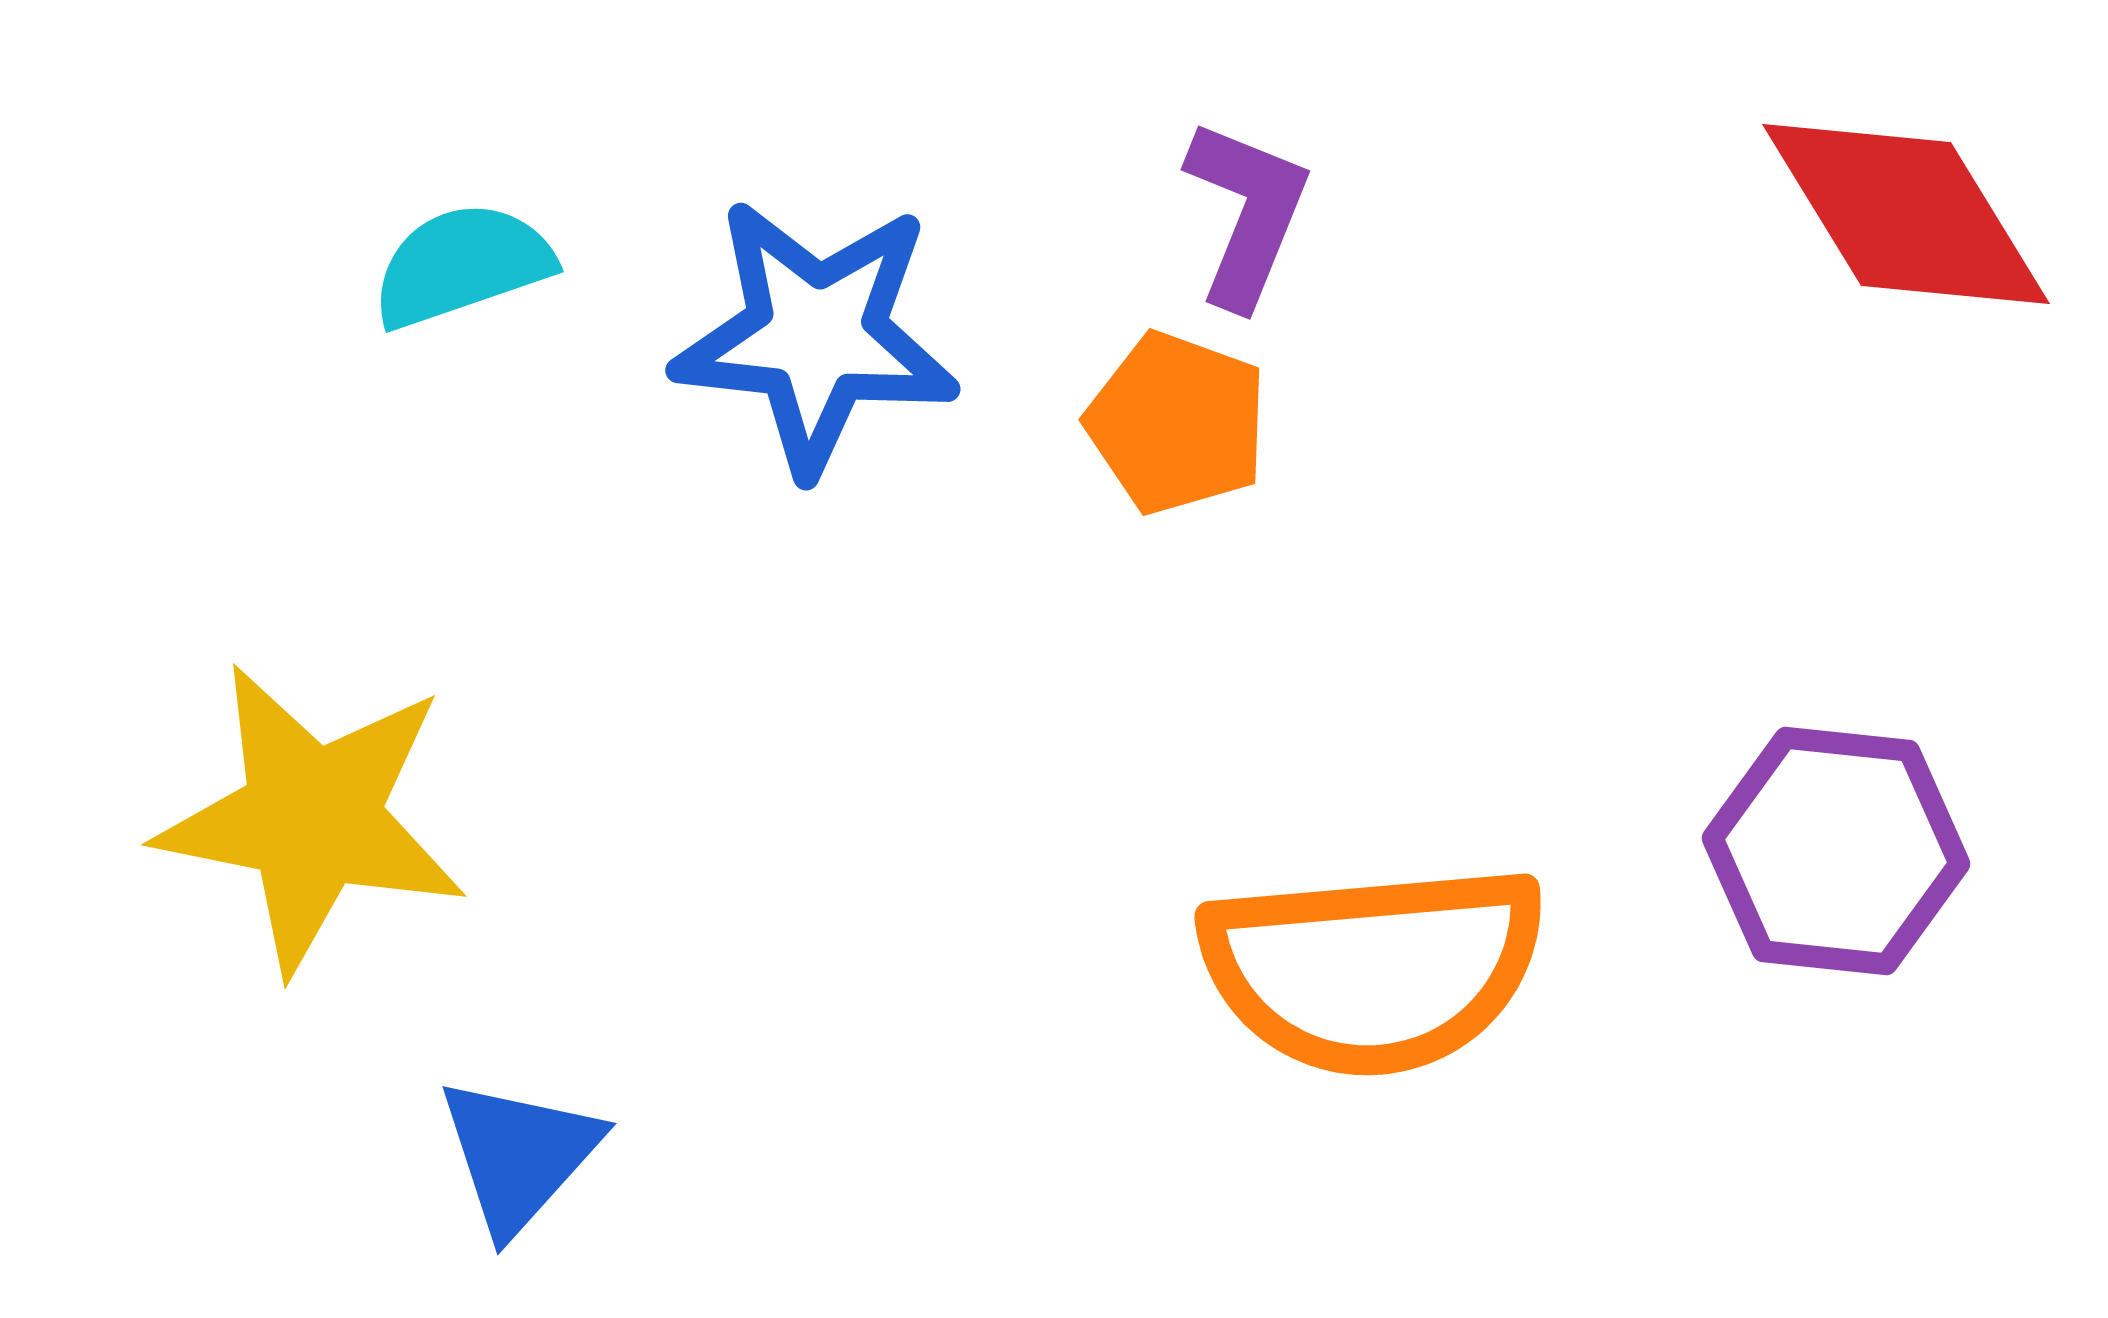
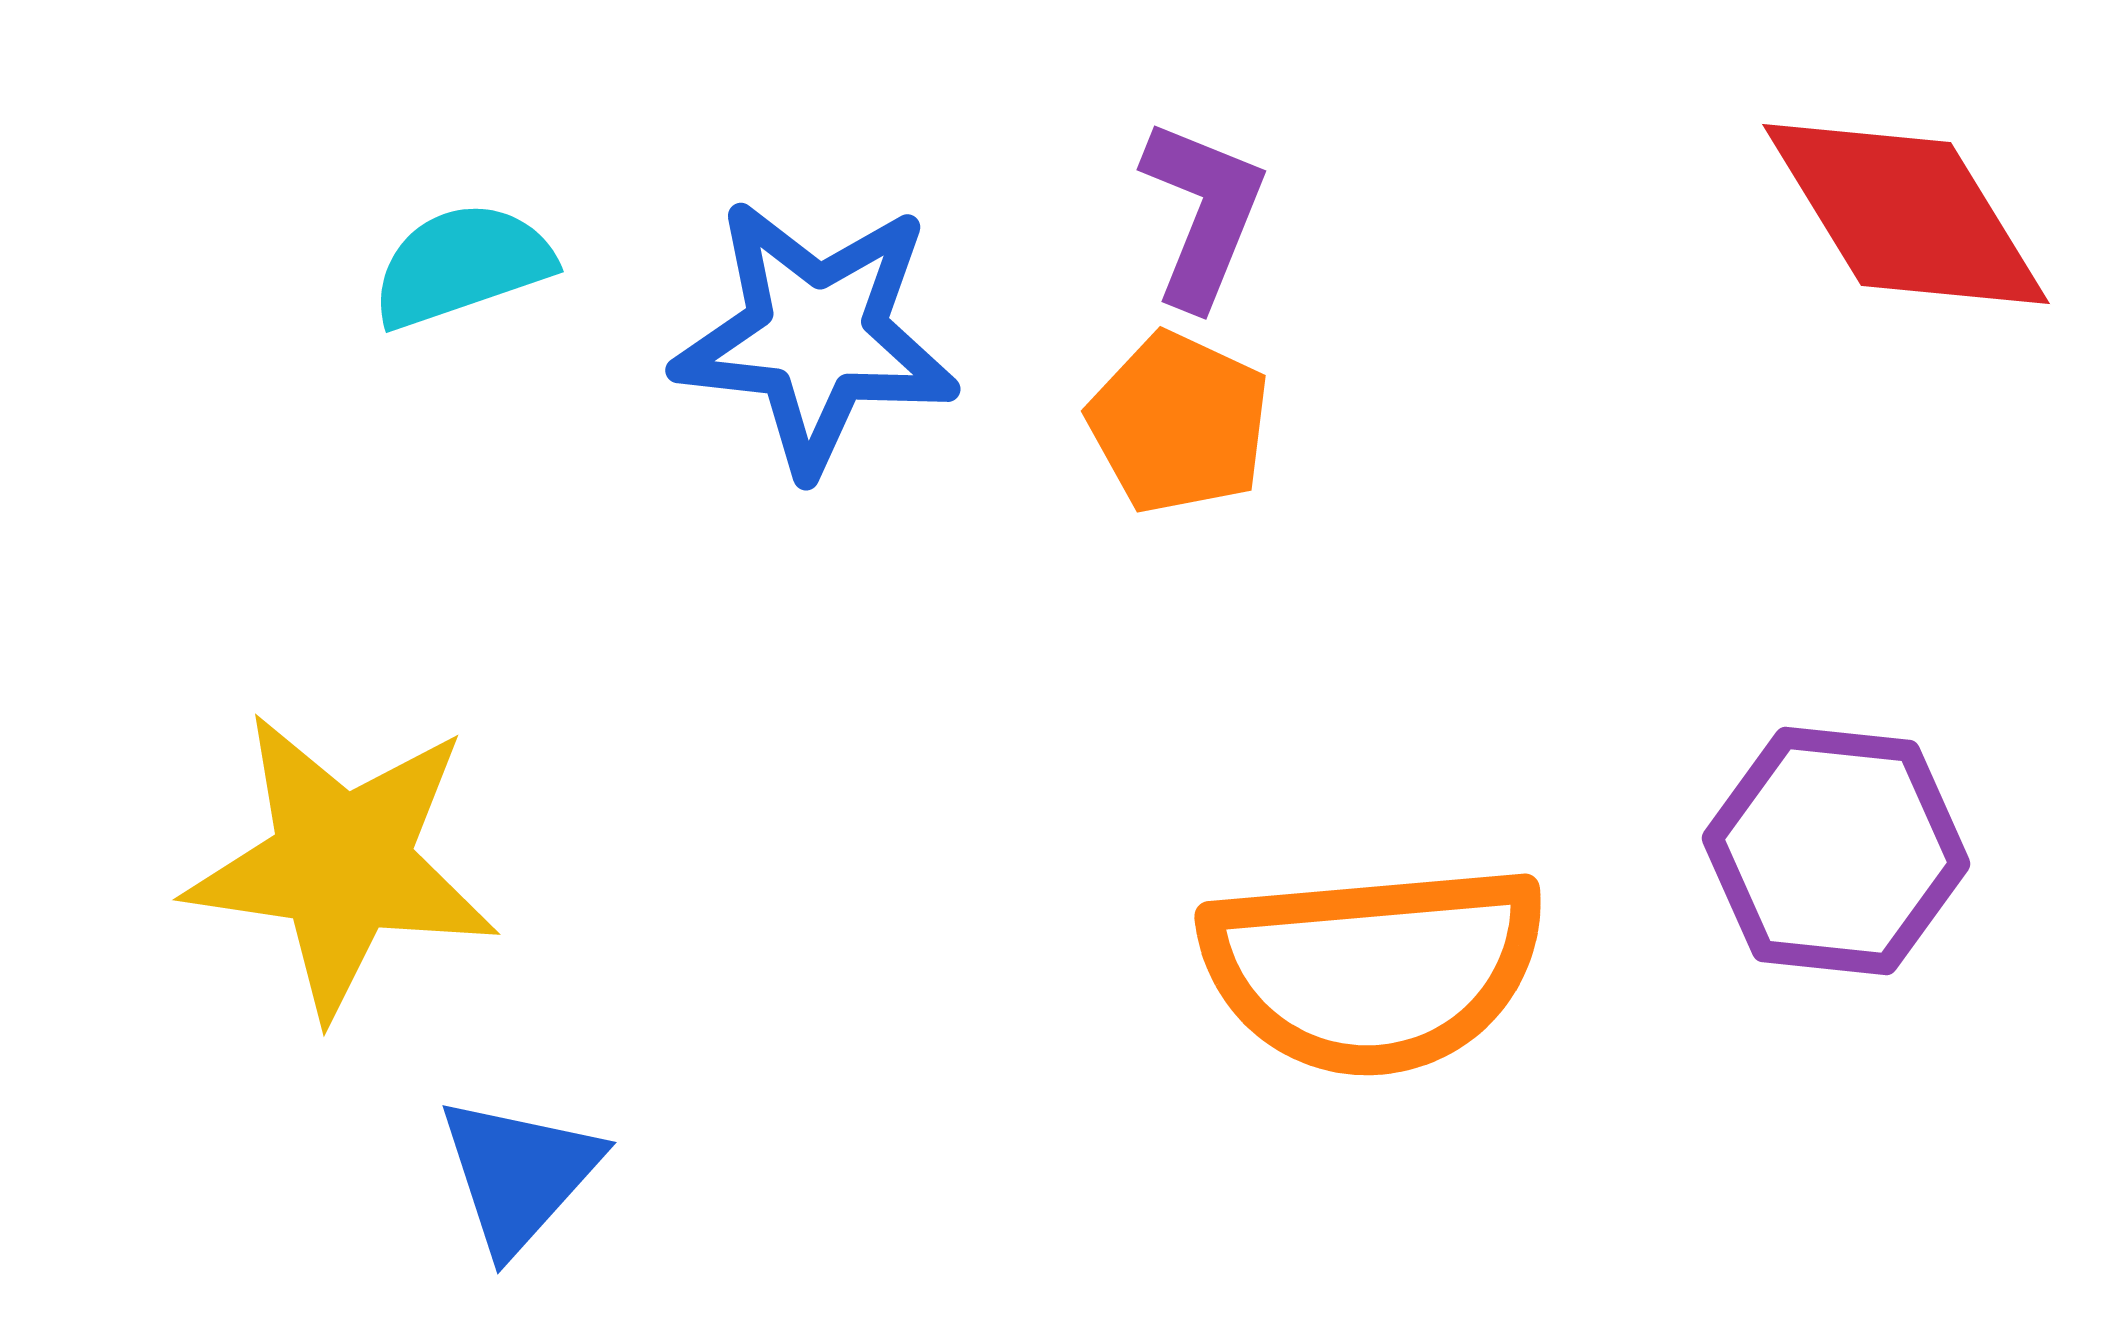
purple L-shape: moved 44 px left
orange pentagon: moved 2 px right; rotated 5 degrees clockwise
yellow star: moved 30 px right, 46 px down; rotated 3 degrees counterclockwise
blue triangle: moved 19 px down
